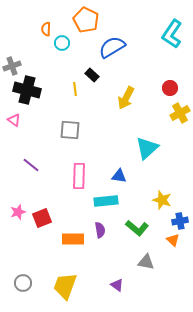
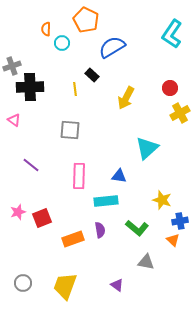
black cross: moved 3 px right, 3 px up; rotated 16 degrees counterclockwise
orange rectangle: rotated 20 degrees counterclockwise
